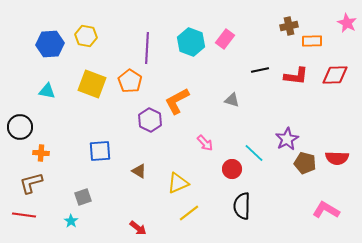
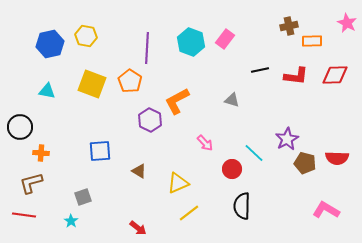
blue hexagon: rotated 8 degrees counterclockwise
